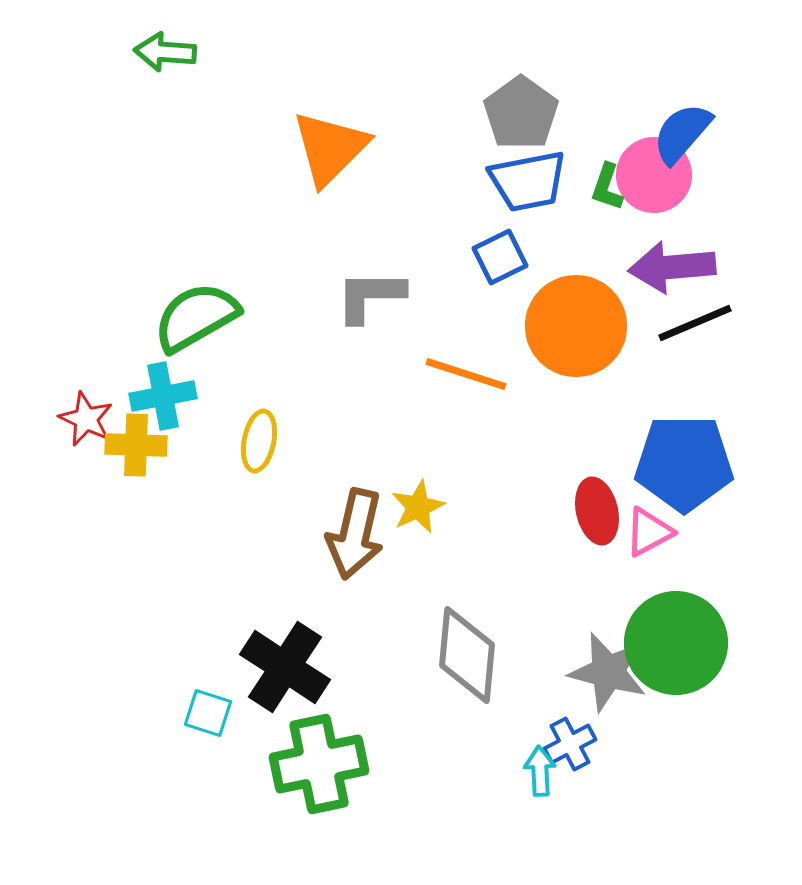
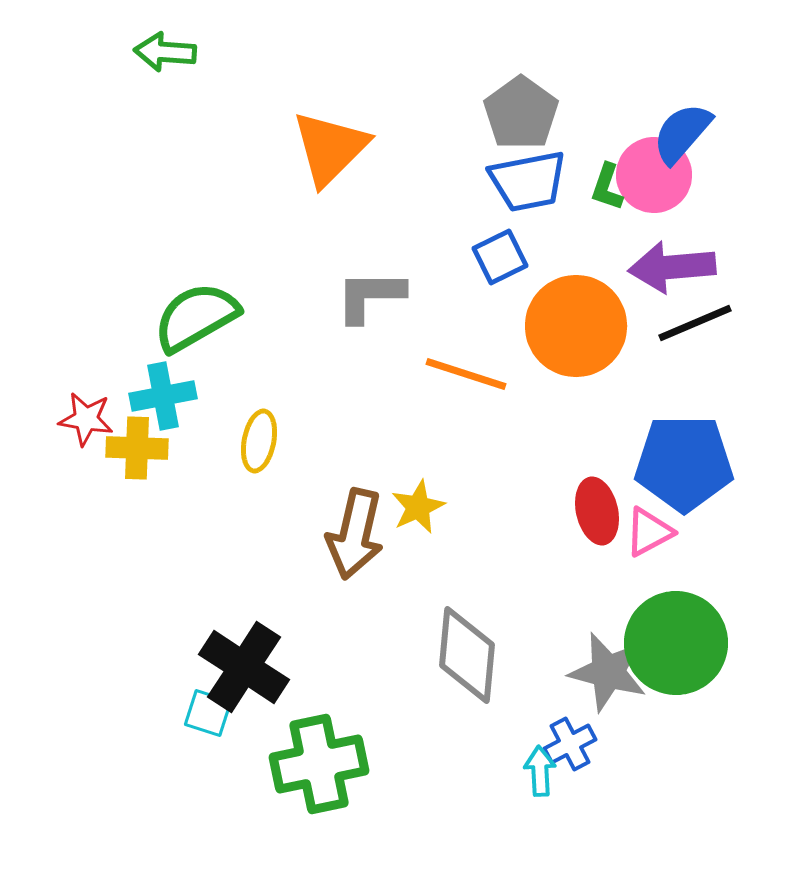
red star: rotated 16 degrees counterclockwise
yellow cross: moved 1 px right, 3 px down
black cross: moved 41 px left
